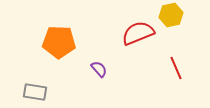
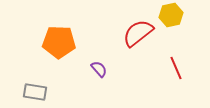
red semicircle: rotated 16 degrees counterclockwise
